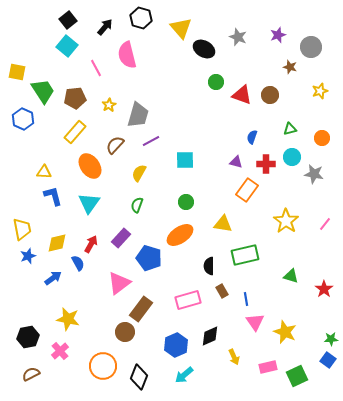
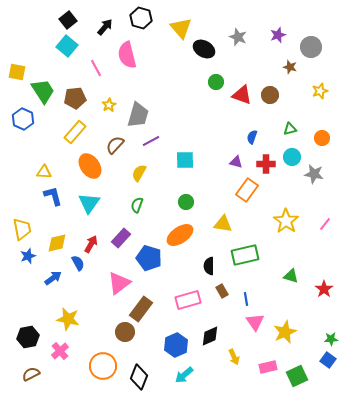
yellow star at (285, 332): rotated 25 degrees clockwise
